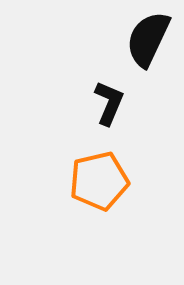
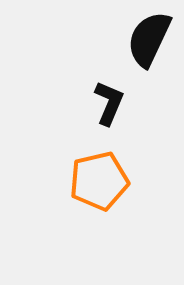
black semicircle: moved 1 px right
